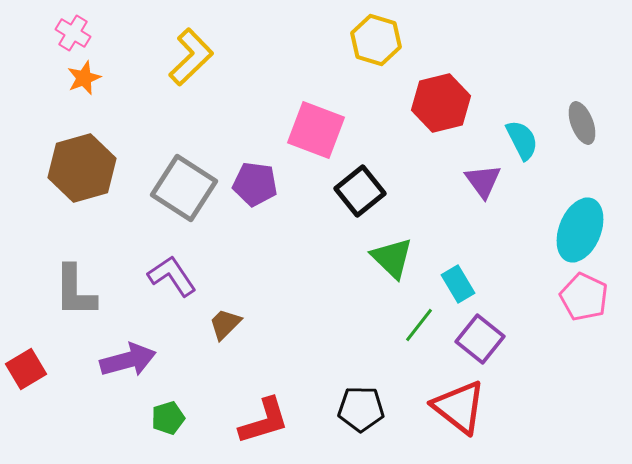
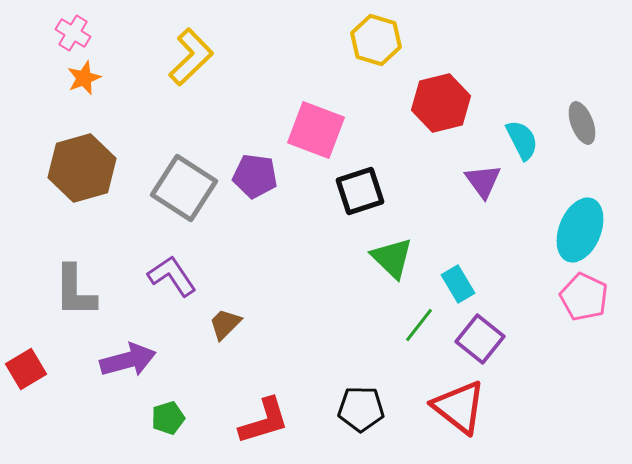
purple pentagon: moved 8 px up
black square: rotated 21 degrees clockwise
